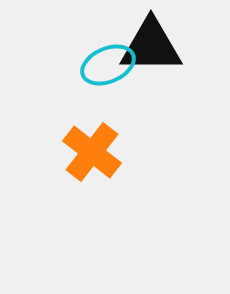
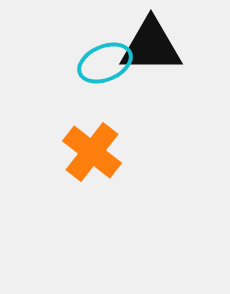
cyan ellipse: moved 3 px left, 2 px up
